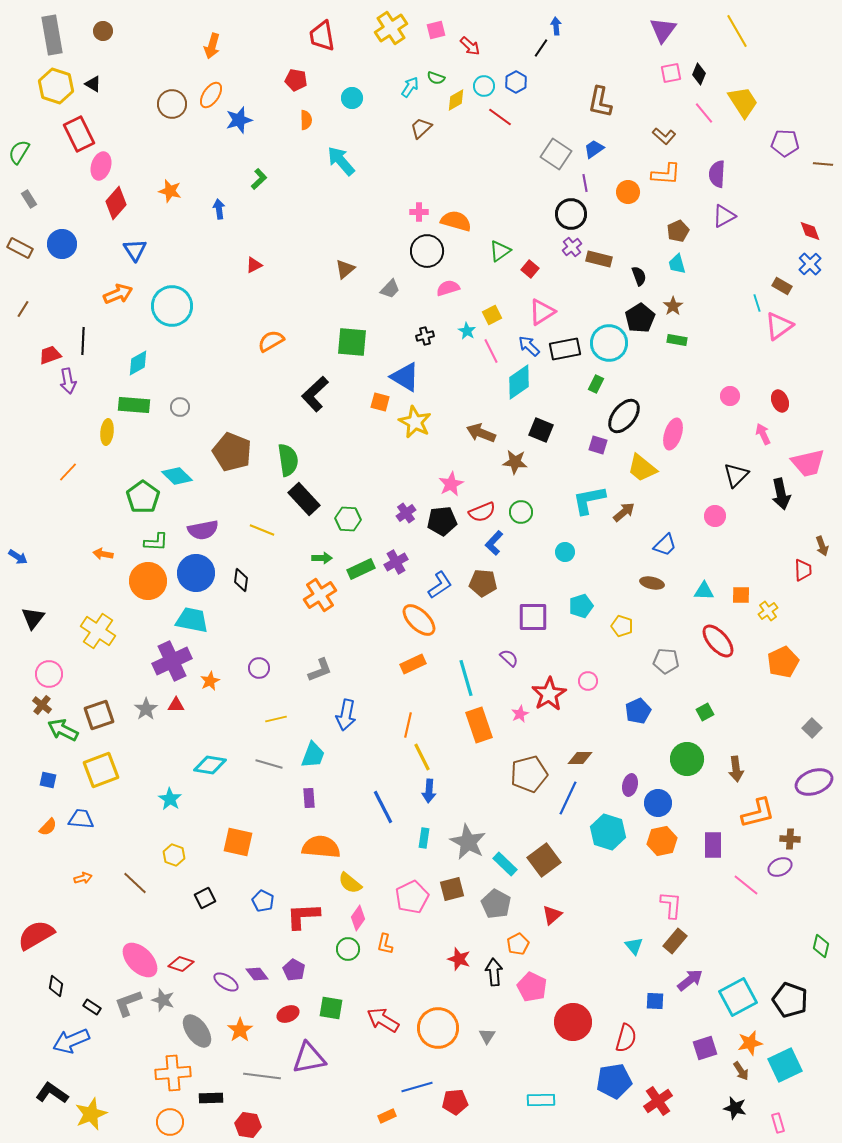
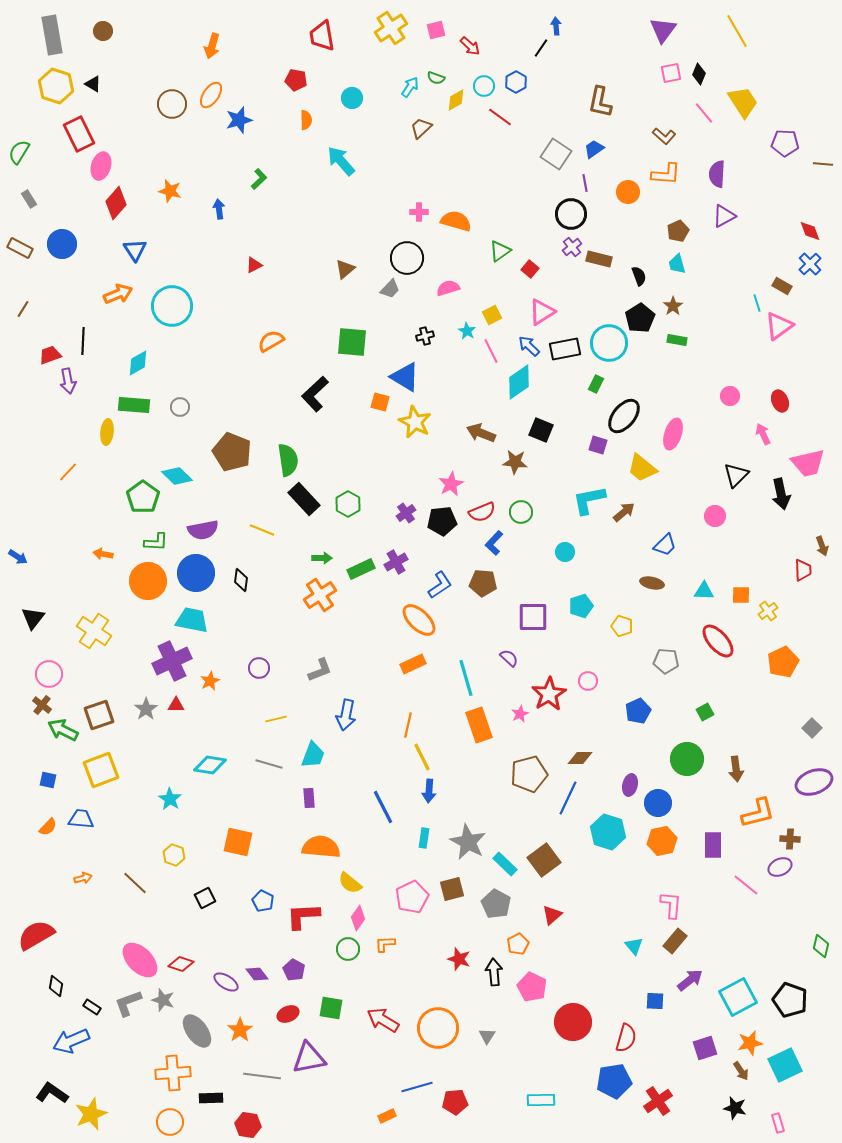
black circle at (427, 251): moved 20 px left, 7 px down
green hexagon at (348, 519): moved 15 px up; rotated 25 degrees clockwise
yellow cross at (98, 631): moved 4 px left
orange L-shape at (385, 944): rotated 75 degrees clockwise
